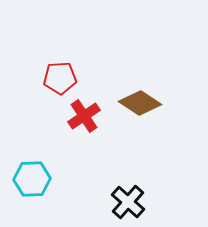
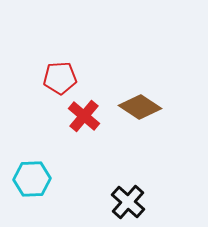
brown diamond: moved 4 px down
red cross: rotated 16 degrees counterclockwise
